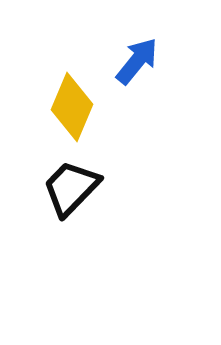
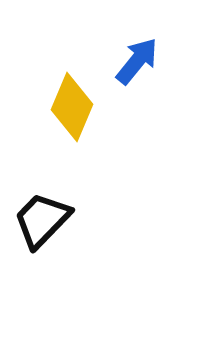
black trapezoid: moved 29 px left, 32 px down
